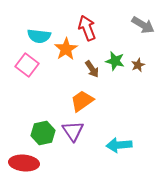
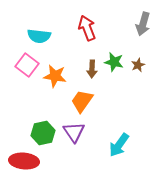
gray arrow: moved 1 px up; rotated 75 degrees clockwise
orange star: moved 11 px left, 27 px down; rotated 30 degrees counterclockwise
green star: moved 1 px left, 1 px down
brown arrow: rotated 36 degrees clockwise
orange trapezoid: rotated 20 degrees counterclockwise
purple triangle: moved 1 px right, 1 px down
cyan arrow: rotated 50 degrees counterclockwise
red ellipse: moved 2 px up
